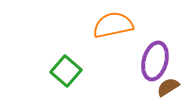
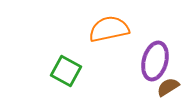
orange semicircle: moved 4 px left, 4 px down
green square: rotated 12 degrees counterclockwise
